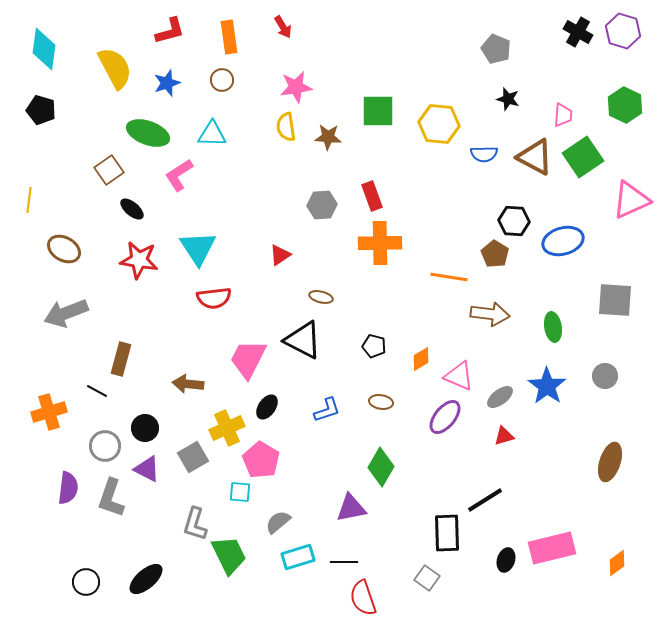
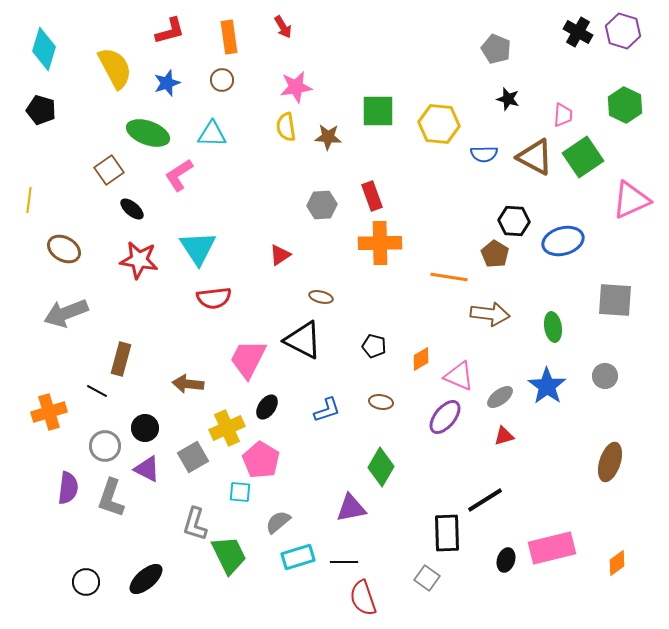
cyan diamond at (44, 49): rotated 9 degrees clockwise
